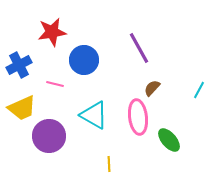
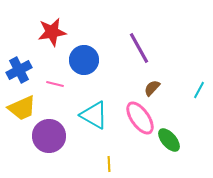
blue cross: moved 5 px down
pink ellipse: moved 2 px right, 1 px down; rotated 28 degrees counterclockwise
